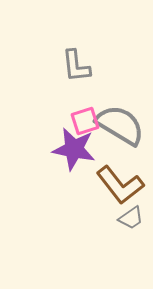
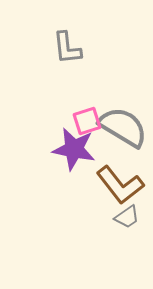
gray L-shape: moved 9 px left, 18 px up
pink square: moved 2 px right
gray semicircle: moved 3 px right, 2 px down
gray trapezoid: moved 4 px left, 1 px up
